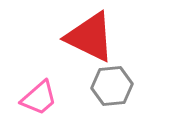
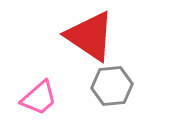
red triangle: moved 1 px up; rotated 8 degrees clockwise
